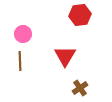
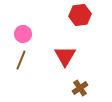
brown line: moved 1 px right, 1 px up; rotated 24 degrees clockwise
